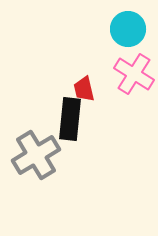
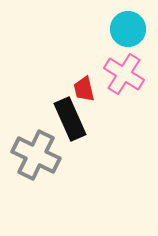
pink cross: moved 10 px left
black rectangle: rotated 30 degrees counterclockwise
gray cross: rotated 33 degrees counterclockwise
